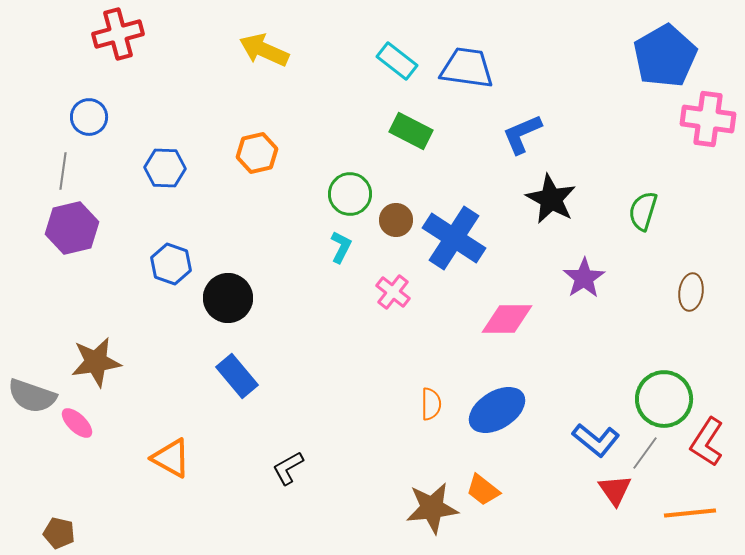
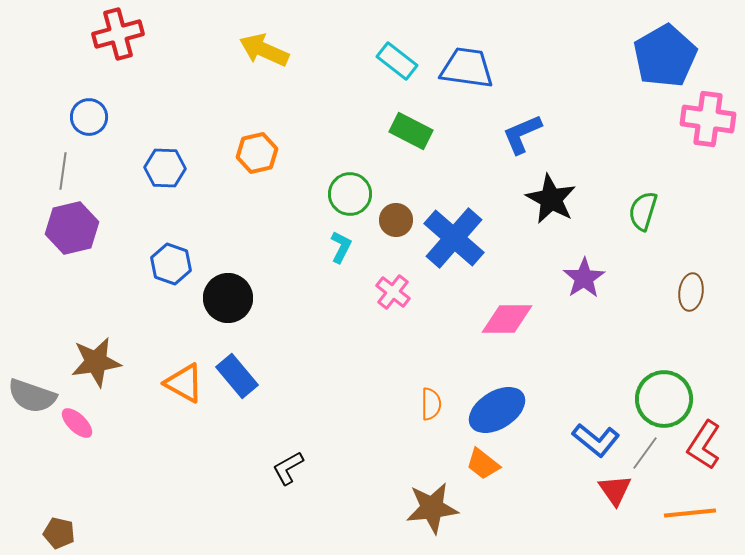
blue cross at (454, 238): rotated 8 degrees clockwise
red L-shape at (707, 442): moved 3 px left, 3 px down
orange triangle at (171, 458): moved 13 px right, 75 px up
orange trapezoid at (483, 490): moved 26 px up
